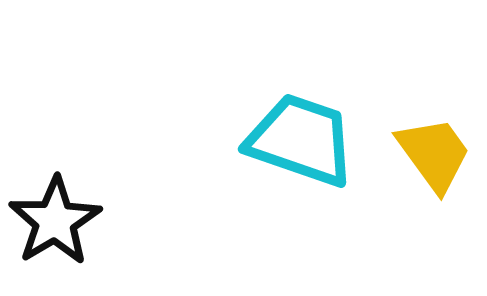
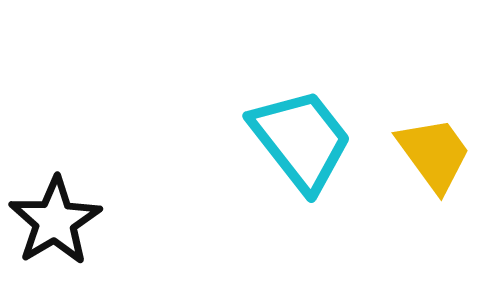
cyan trapezoid: rotated 33 degrees clockwise
